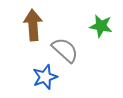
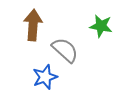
brown arrow: rotated 8 degrees clockwise
